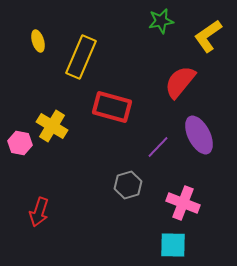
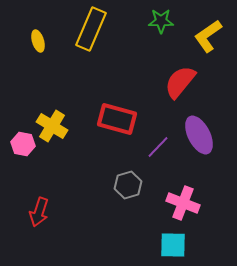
green star: rotated 10 degrees clockwise
yellow rectangle: moved 10 px right, 28 px up
red rectangle: moved 5 px right, 12 px down
pink hexagon: moved 3 px right, 1 px down
